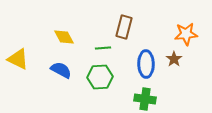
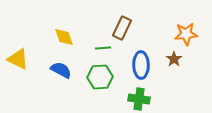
brown rectangle: moved 2 px left, 1 px down; rotated 10 degrees clockwise
yellow diamond: rotated 10 degrees clockwise
blue ellipse: moved 5 px left, 1 px down
green cross: moved 6 px left
